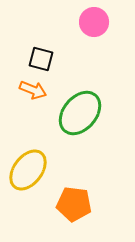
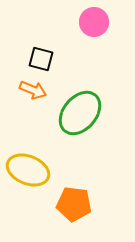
yellow ellipse: rotated 75 degrees clockwise
